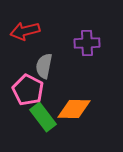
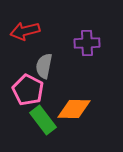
green rectangle: moved 3 px down
